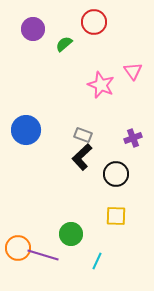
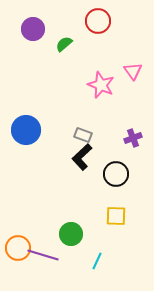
red circle: moved 4 px right, 1 px up
